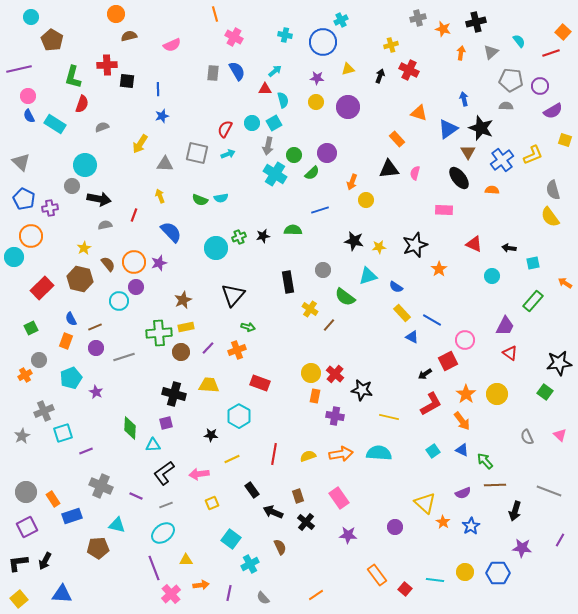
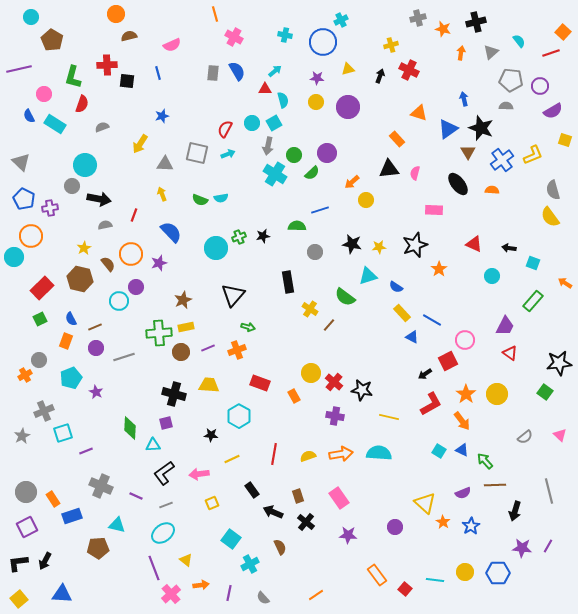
blue line at (158, 89): moved 16 px up; rotated 16 degrees counterclockwise
pink circle at (28, 96): moved 16 px right, 2 px up
black ellipse at (459, 178): moved 1 px left, 6 px down
orange arrow at (352, 182): rotated 28 degrees clockwise
yellow arrow at (160, 196): moved 2 px right, 2 px up
pink rectangle at (444, 210): moved 10 px left
green semicircle at (293, 230): moved 4 px right, 4 px up
black star at (354, 241): moved 2 px left, 3 px down
orange circle at (134, 262): moved 3 px left, 8 px up
cyan square at (533, 263): rotated 32 degrees clockwise
gray circle at (323, 270): moved 8 px left, 18 px up
green square at (31, 328): moved 9 px right, 9 px up
purple line at (208, 348): rotated 24 degrees clockwise
red cross at (335, 374): moved 1 px left, 8 px down
orange rectangle at (315, 396): moved 21 px left; rotated 40 degrees counterclockwise
gray semicircle at (527, 437): moved 2 px left; rotated 105 degrees counterclockwise
cyan square at (433, 451): moved 6 px right; rotated 24 degrees counterclockwise
gray line at (549, 491): rotated 55 degrees clockwise
purple line at (560, 540): moved 12 px left, 6 px down
yellow triangle at (186, 560): rotated 40 degrees clockwise
